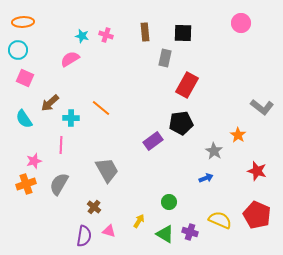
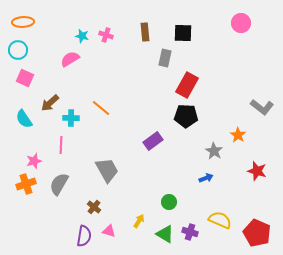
black pentagon: moved 5 px right, 7 px up; rotated 10 degrees clockwise
red pentagon: moved 18 px down
